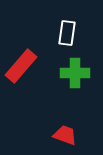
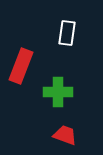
red rectangle: rotated 20 degrees counterclockwise
green cross: moved 17 px left, 19 px down
